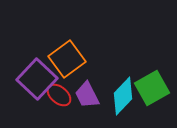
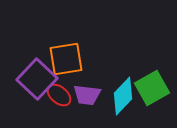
orange square: moved 1 px left; rotated 27 degrees clockwise
purple trapezoid: rotated 56 degrees counterclockwise
